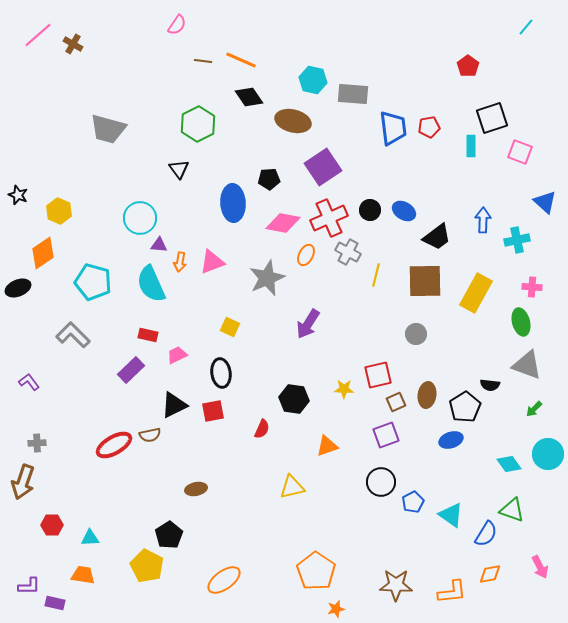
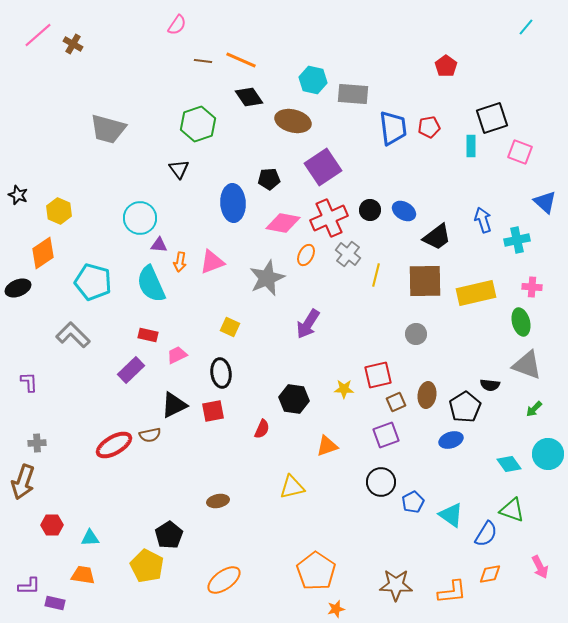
red pentagon at (468, 66): moved 22 px left
green hexagon at (198, 124): rotated 8 degrees clockwise
blue arrow at (483, 220): rotated 20 degrees counterclockwise
gray cross at (348, 252): moved 2 px down; rotated 10 degrees clockwise
yellow rectangle at (476, 293): rotated 48 degrees clockwise
purple L-shape at (29, 382): rotated 35 degrees clockwise
brown ellipse at (196, 489): moved 22 px right, 12 px down
